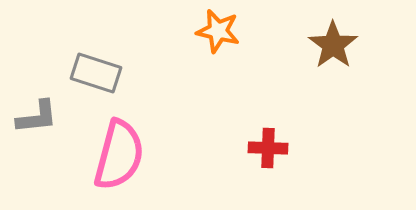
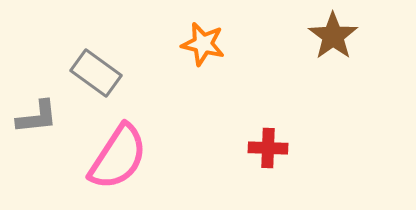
orange star: moved 15 px left, 13 px down
brown star: moved 9 px up
gray rectangle: rotated 18 degrees clockwise
pink semicircle: moved 1 px left, 2 px down; rotated 18 degrees clockwise
